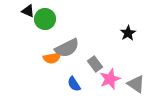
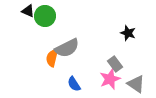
green circle: moved 3 px up
black star: rotated 21 degrees counterclockwise
orange semicircle: rotated 114 degrees clockwise
gray rectangle: moved 20 px right
